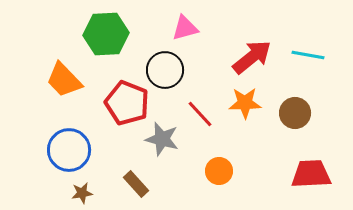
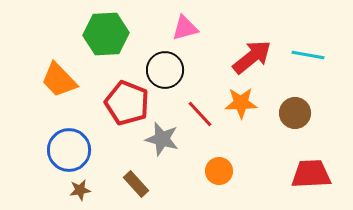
orange trapezoid: moved 5 px left
orange star: moved 4 px left
brown star: moved 2 px left, 3 px up
